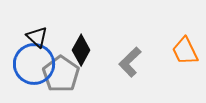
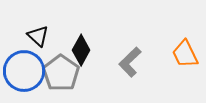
black triangle: moved 1 px right, 1 px up
orange trapezoid: moved 3 px down
blue circle: moved 10 px left, 7 px down
gray pentagon: moved 1 px up
